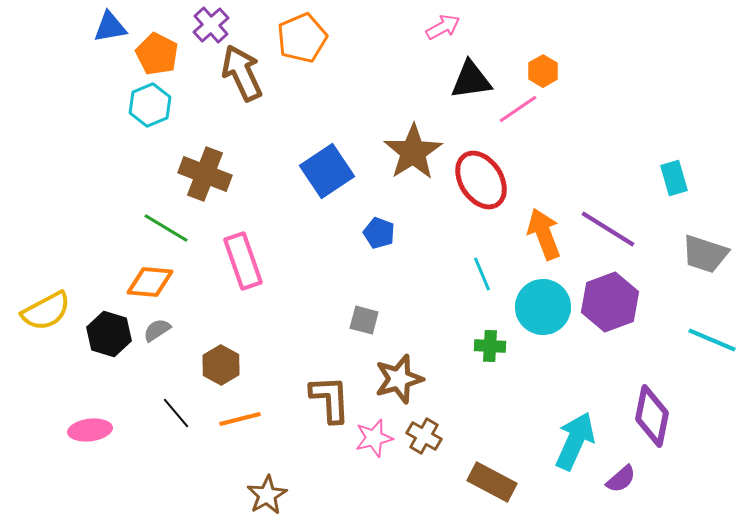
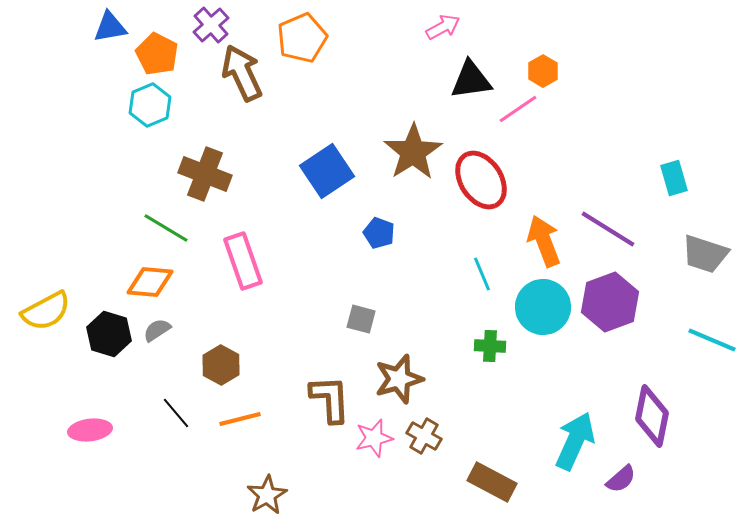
orange arrow at (544, 234): moved 7 px down
gray square at (364, 320): moved 3 px left, 1 px up
